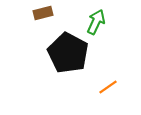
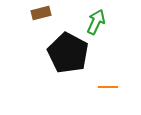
brown rectangle: moved 2 px left
orange line: rotated 36 degrees clockwise
